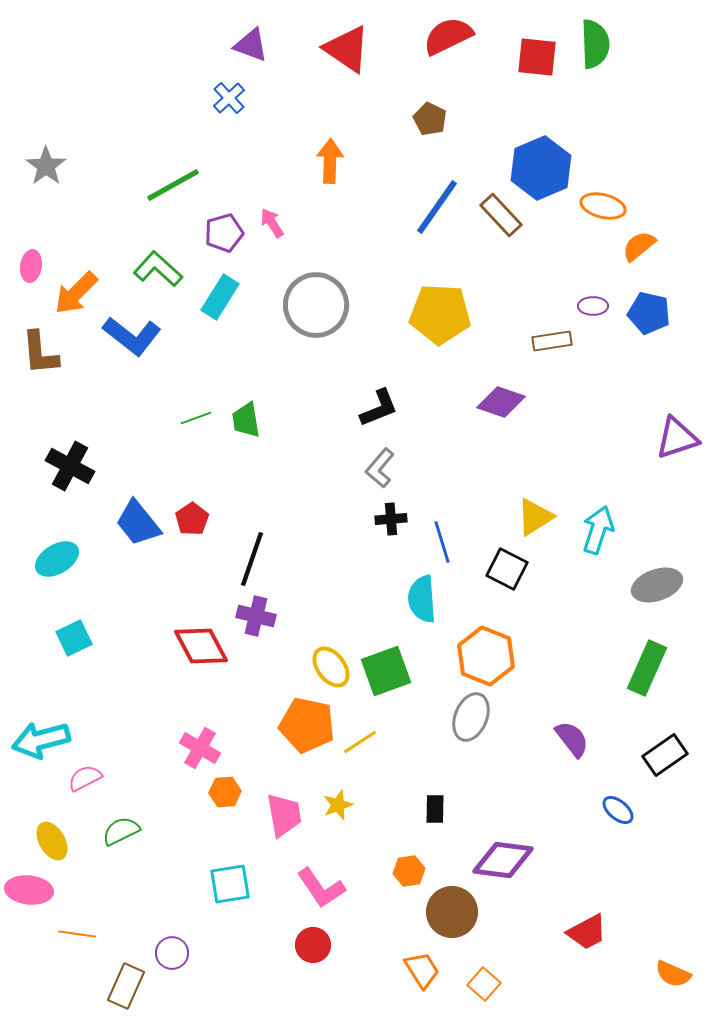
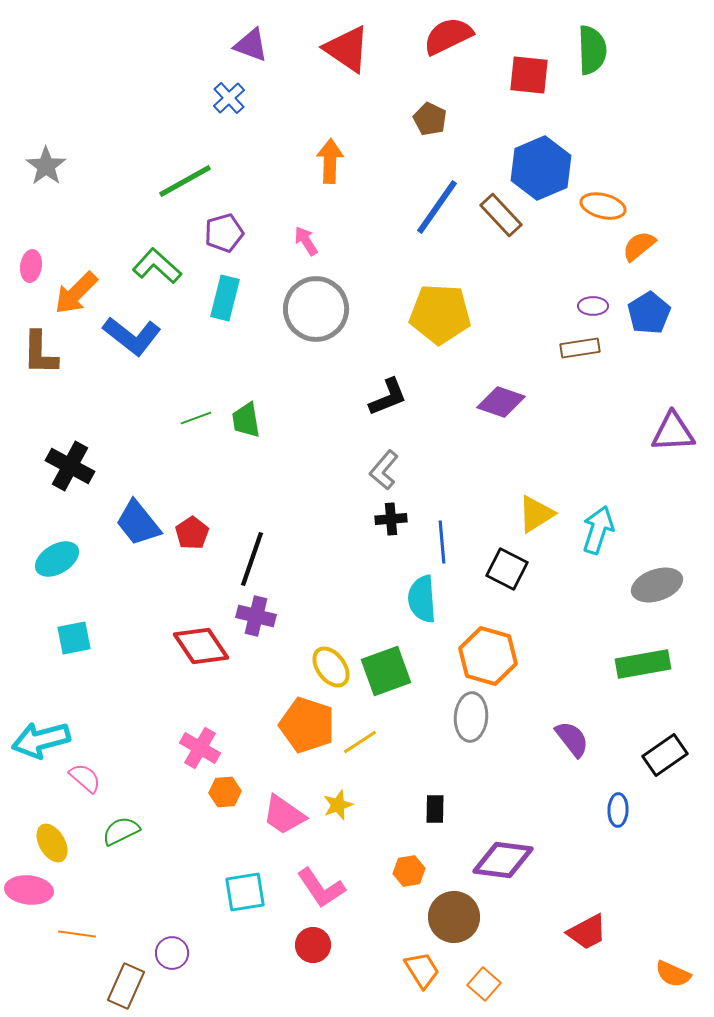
green semicircle at (595, 44): moved 3 px left, 6 px down
red square at (537, 57): moved 8 px left, 18 px down
green line at (173, 185): moved 12 px right, 4 px up
pink arrow at (272, 223): moved 34 px right, 18 px down
green L-shape at (158, 269): moved 1 px left, 3 px up
cyan rectangle at (220, 297): moved 5 px right, 1 px down; rotated 18 degrees counterclockwise
gray circle at (316, 305): moved 4 px down
blue pentagon at (649, 313): rotated 27 degrees clockwise
brown rectangle at (552, 341): moved 28 px right, 7 px down
brown L-shape at (40, 353): rotated 6 degrees clockwise
black L-shape at (379, 408): moved 9 px right, 11 px up
purple triangle at (677, 438): moved 4 px left, 6 px up; rotated 15 degrees clockwise
gray L-shape at (380, 468): moved 4 px right, 2 px down
yellow triangle at (535, 517): moved 1 px right, 3 px up
red pentagon at (192, 519): moved 14 px down
blue line at (442, 542): rotated 12 degrees clockwise
cyan square at (74, 638): rotated 15 degrees clockwise
red diamond at (201, 646): rotated 6 degrees counterclockwise
orange hexagon at (486, 656): moved 2 px right; rotated 6 degrees counterclockwise
green rectangle at (647, 668): moved 4 px left, 4 px up; rotated 56 degrees clockwise
gray ellipse at (471, 717): rotated 18 degrees counterclockwise
orange pentagon at (307, 725): rotated 6 degrees clockwise
pink semicircle at (85, 778): rotated 68 degrees clockwise
blue ellipse at (618, 810): rotated 52 degrees clockwise
pink trapezoid at (284, 815): rotated 135 degrees clockwise
yellow ellipse at (52, 841): moved 2 px down
cyan square at (230, 884): moved 15 px right, 8 px down
brown circle at (452, 912): moved 2 px right, 5 px down
